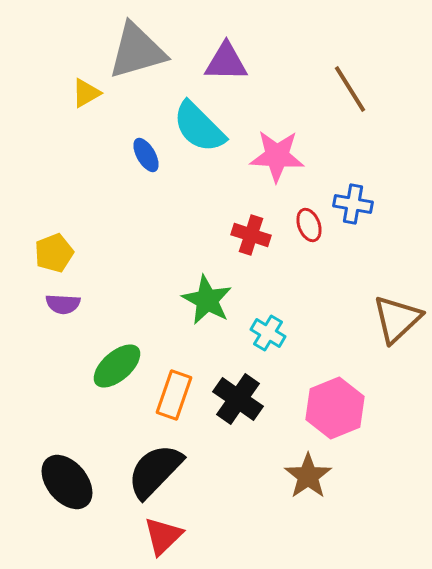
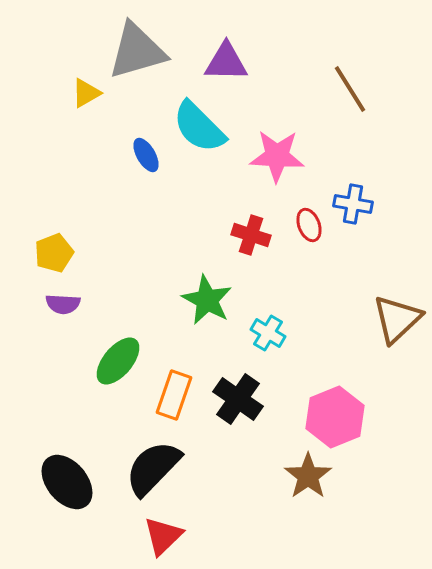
green ellipse: moved 1 px right, 5 px up; rotated 9 degrees counterclockwise
pink hexagon: moved 9 px down
black semicircle: moved 2 px left, 3 px up
